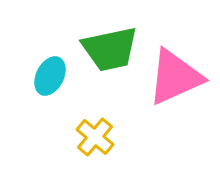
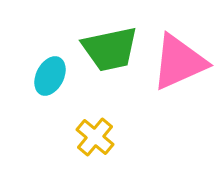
pink triangle: moved 4 px right, 15 px up
